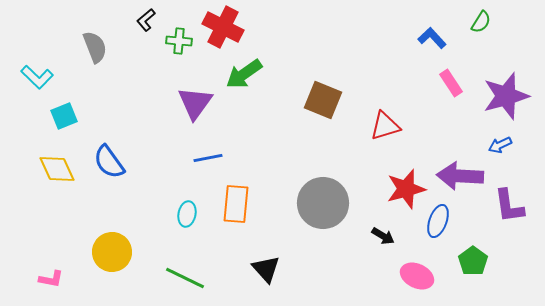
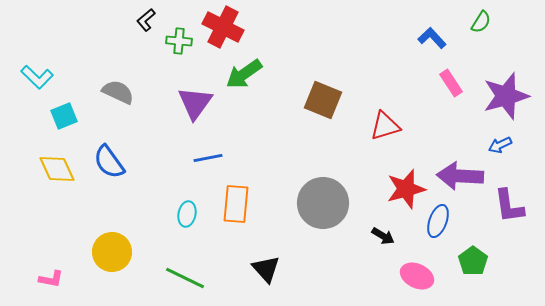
gray semicircle: moved 23 px right, 45 px down; rotated 44 degrees counterclockwise
